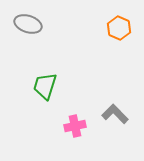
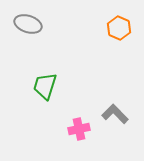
pink cross: moved 4 px right, 3 px down
